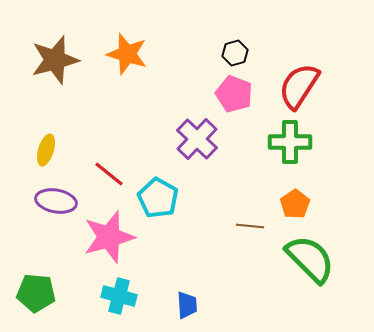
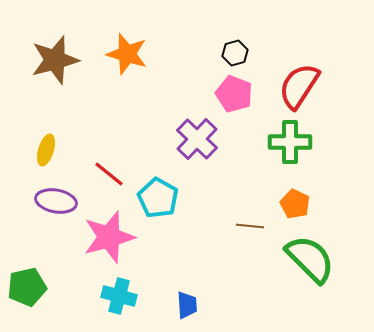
orange pentagon: rotated 12 degrees counterclockwise
green pentagon: moved 9 px left, 6 px up; rotated 18 degrees counterclockwise
